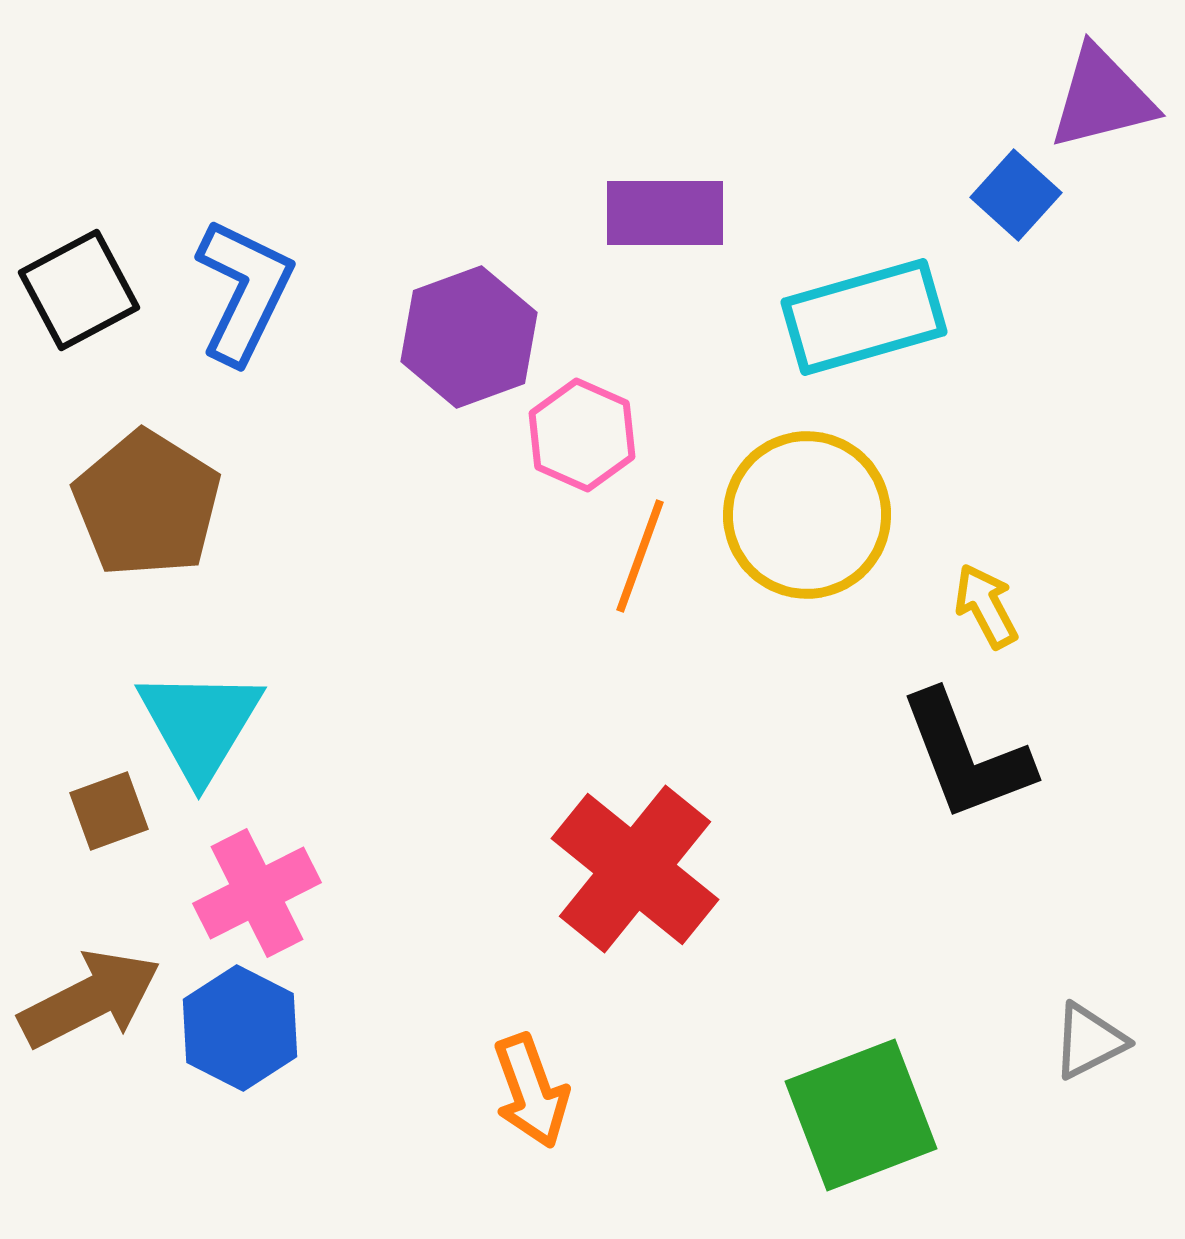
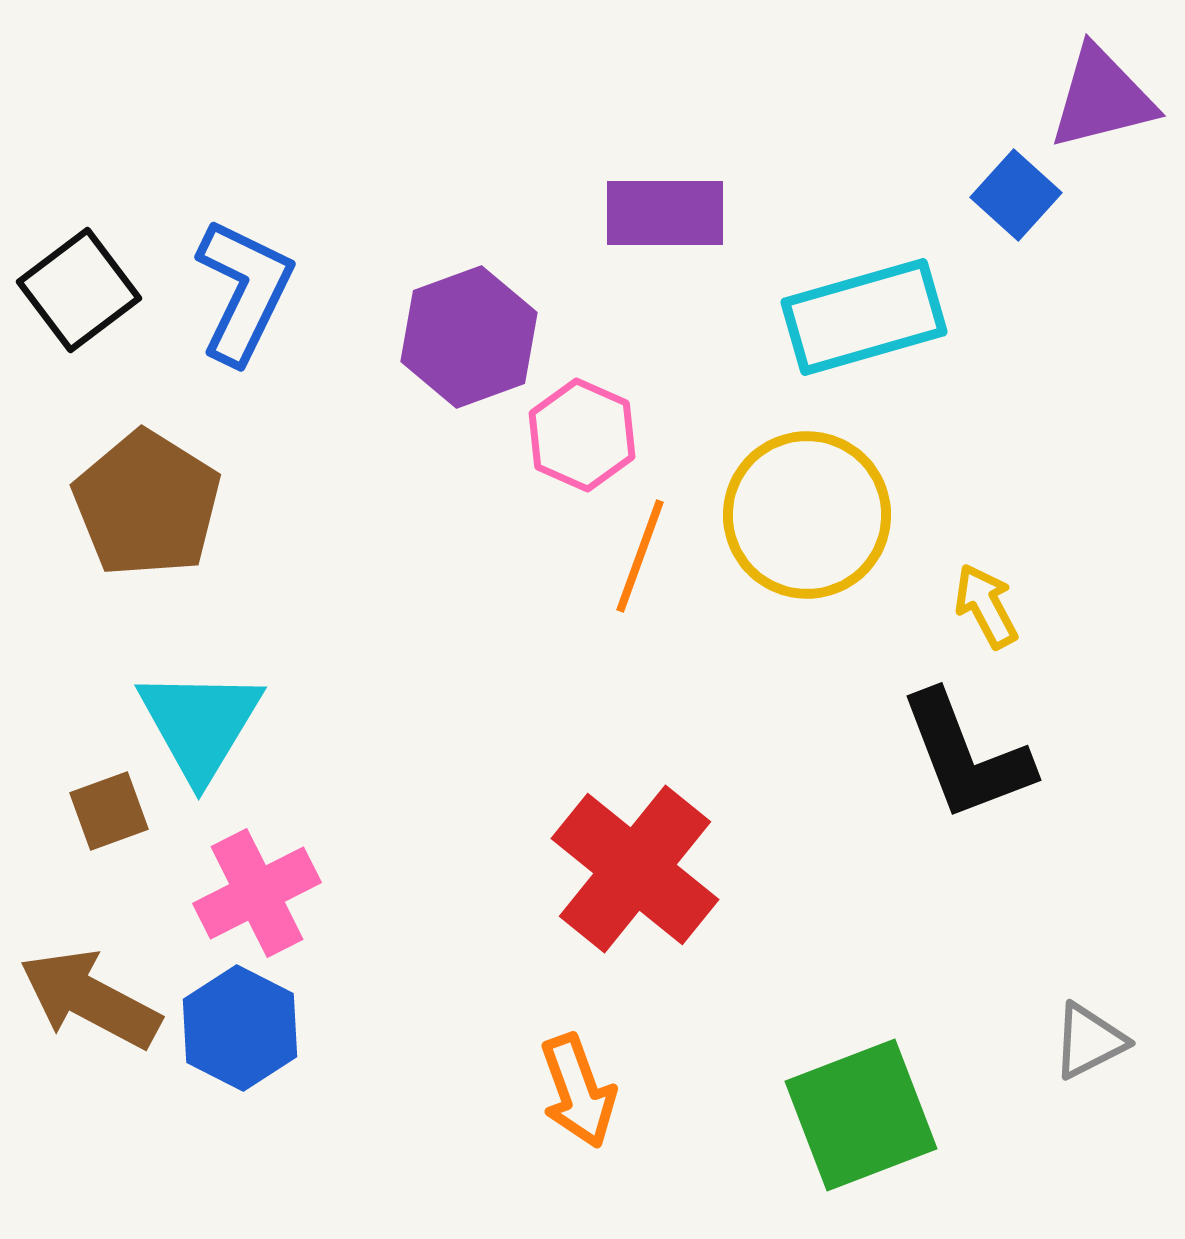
black square: rotated 9 degrees counterclockwise
brown arrow: rotated 125 degrees counterclockwise
orange arrow: moved 47 px right
